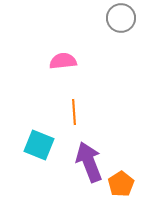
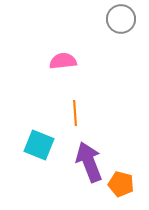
gray circle: moved 1 px down
orange line: moved 1 px right, 1 px down
orange pentagon: rotated 25 degrees counterclockwise
